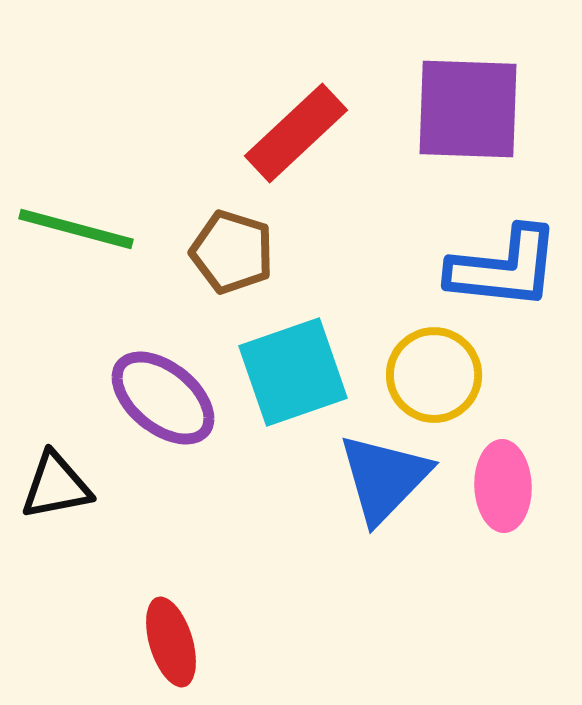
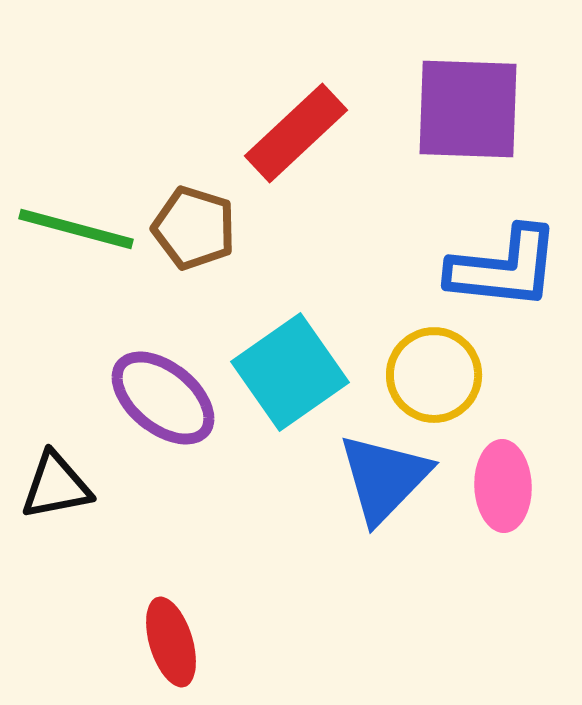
brown pentagon: moved 38 px left, 24 px up
cyan square: moved 3 px left; rotated 16 degrees counterclockwise
